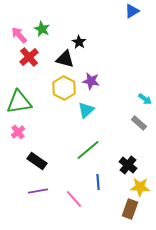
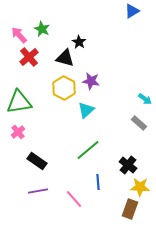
black triangle: moved 1 px up
